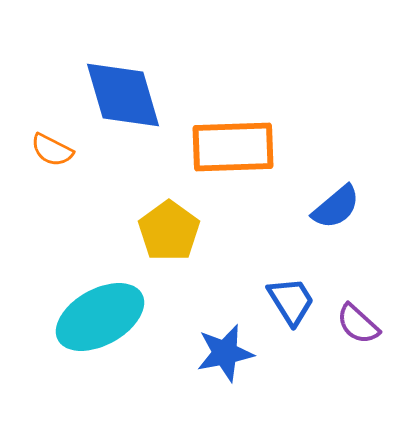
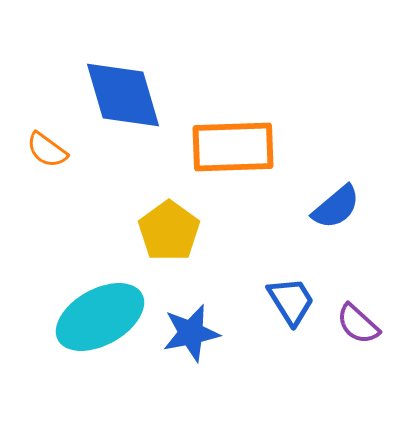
orange semicircle: moved 5 px left; rotated 9 degrees clockwise
blue star: moved 34 px left, 20 px up
